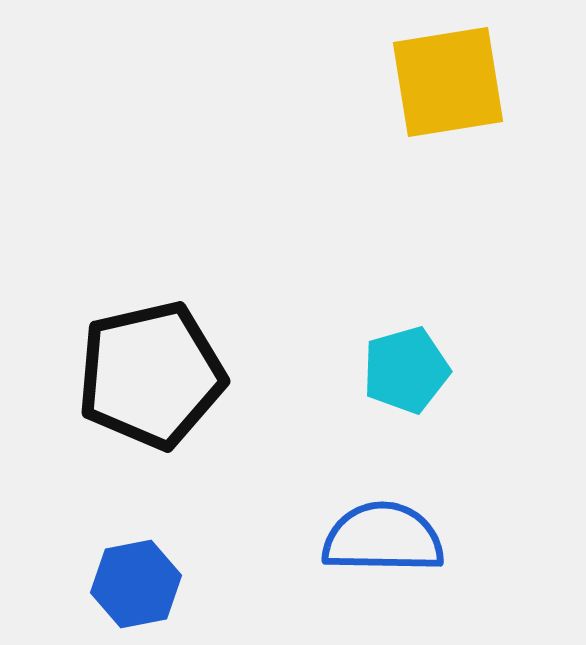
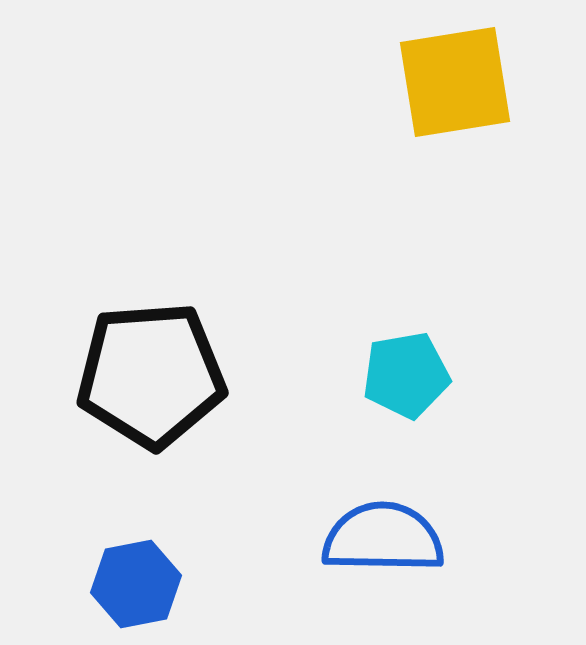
yellow square: moved 7 px right
cyan pentagon: moved 5 px down; rotated 6 degrees clockwise
black pentagon: rotated 9 degrees clockwise
